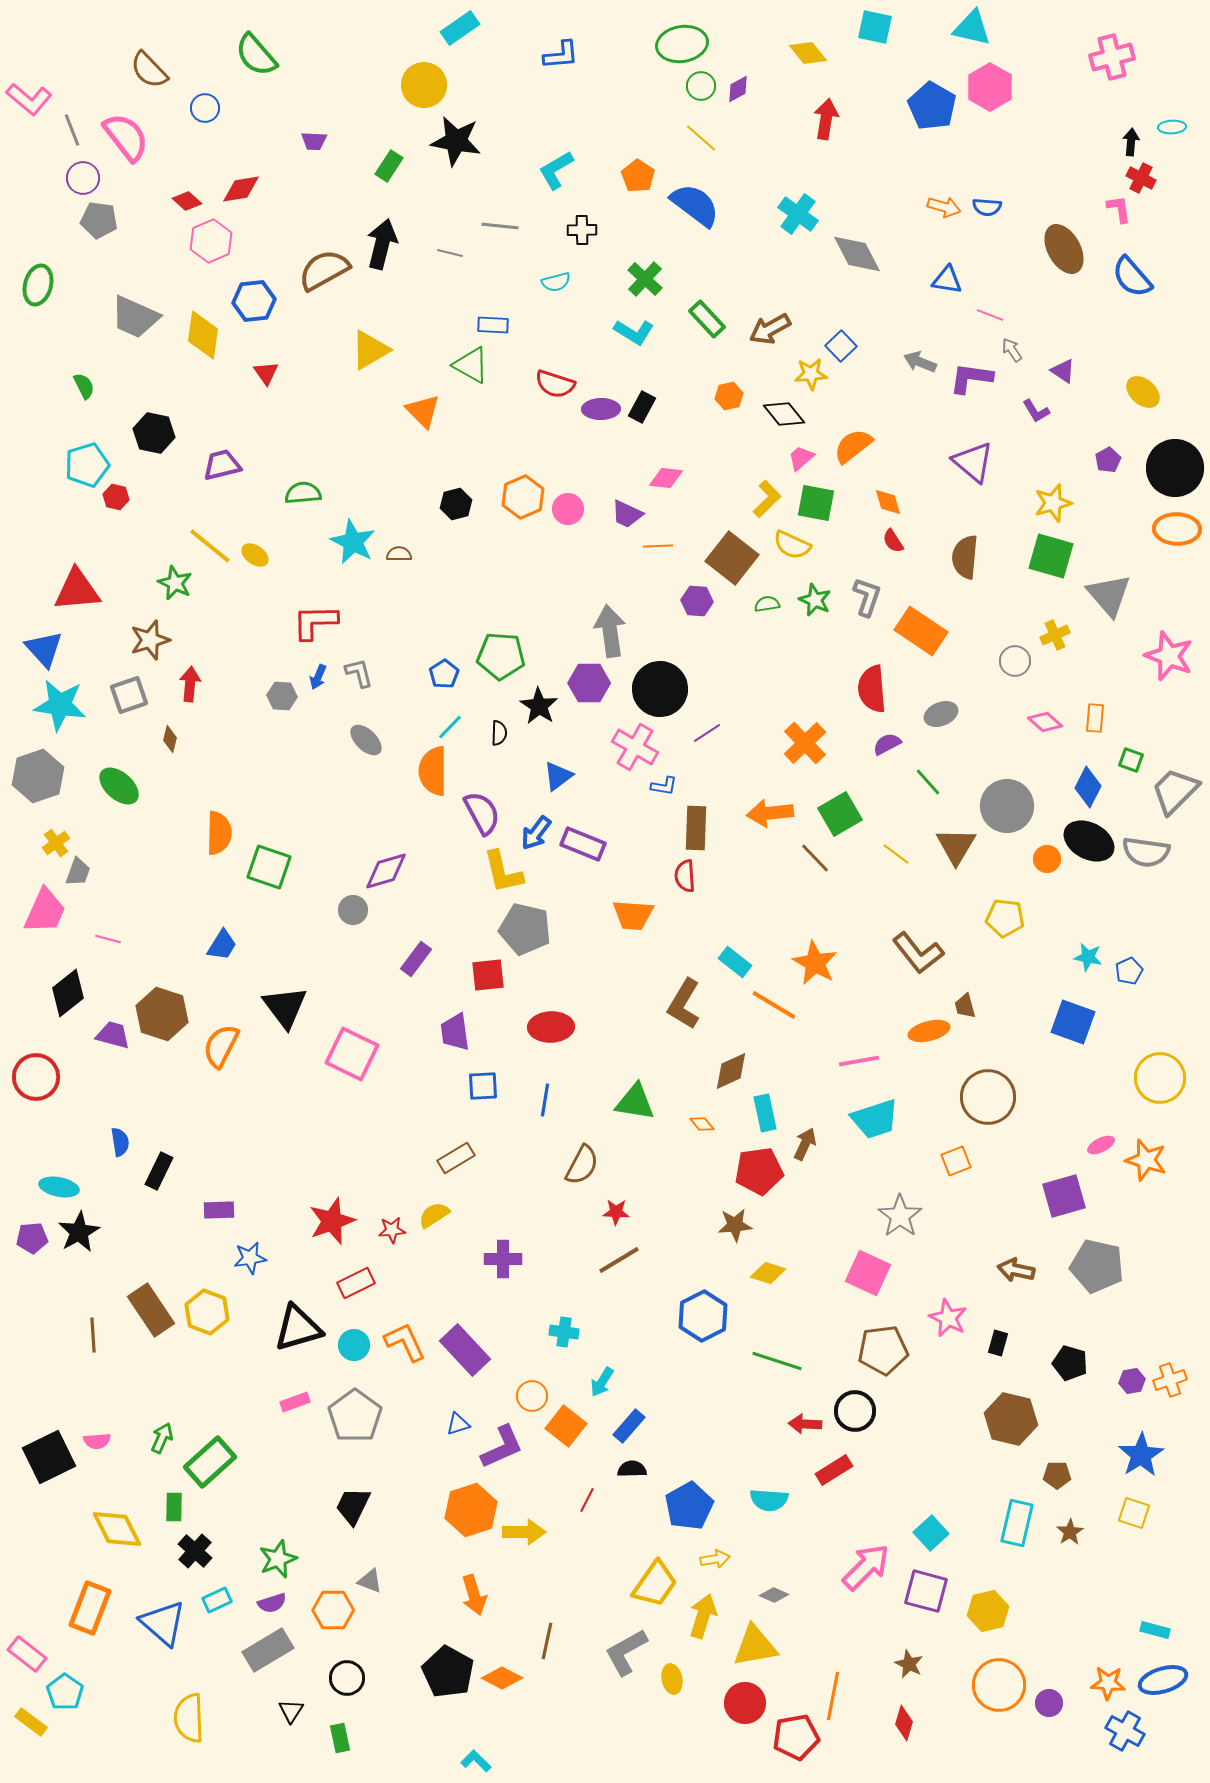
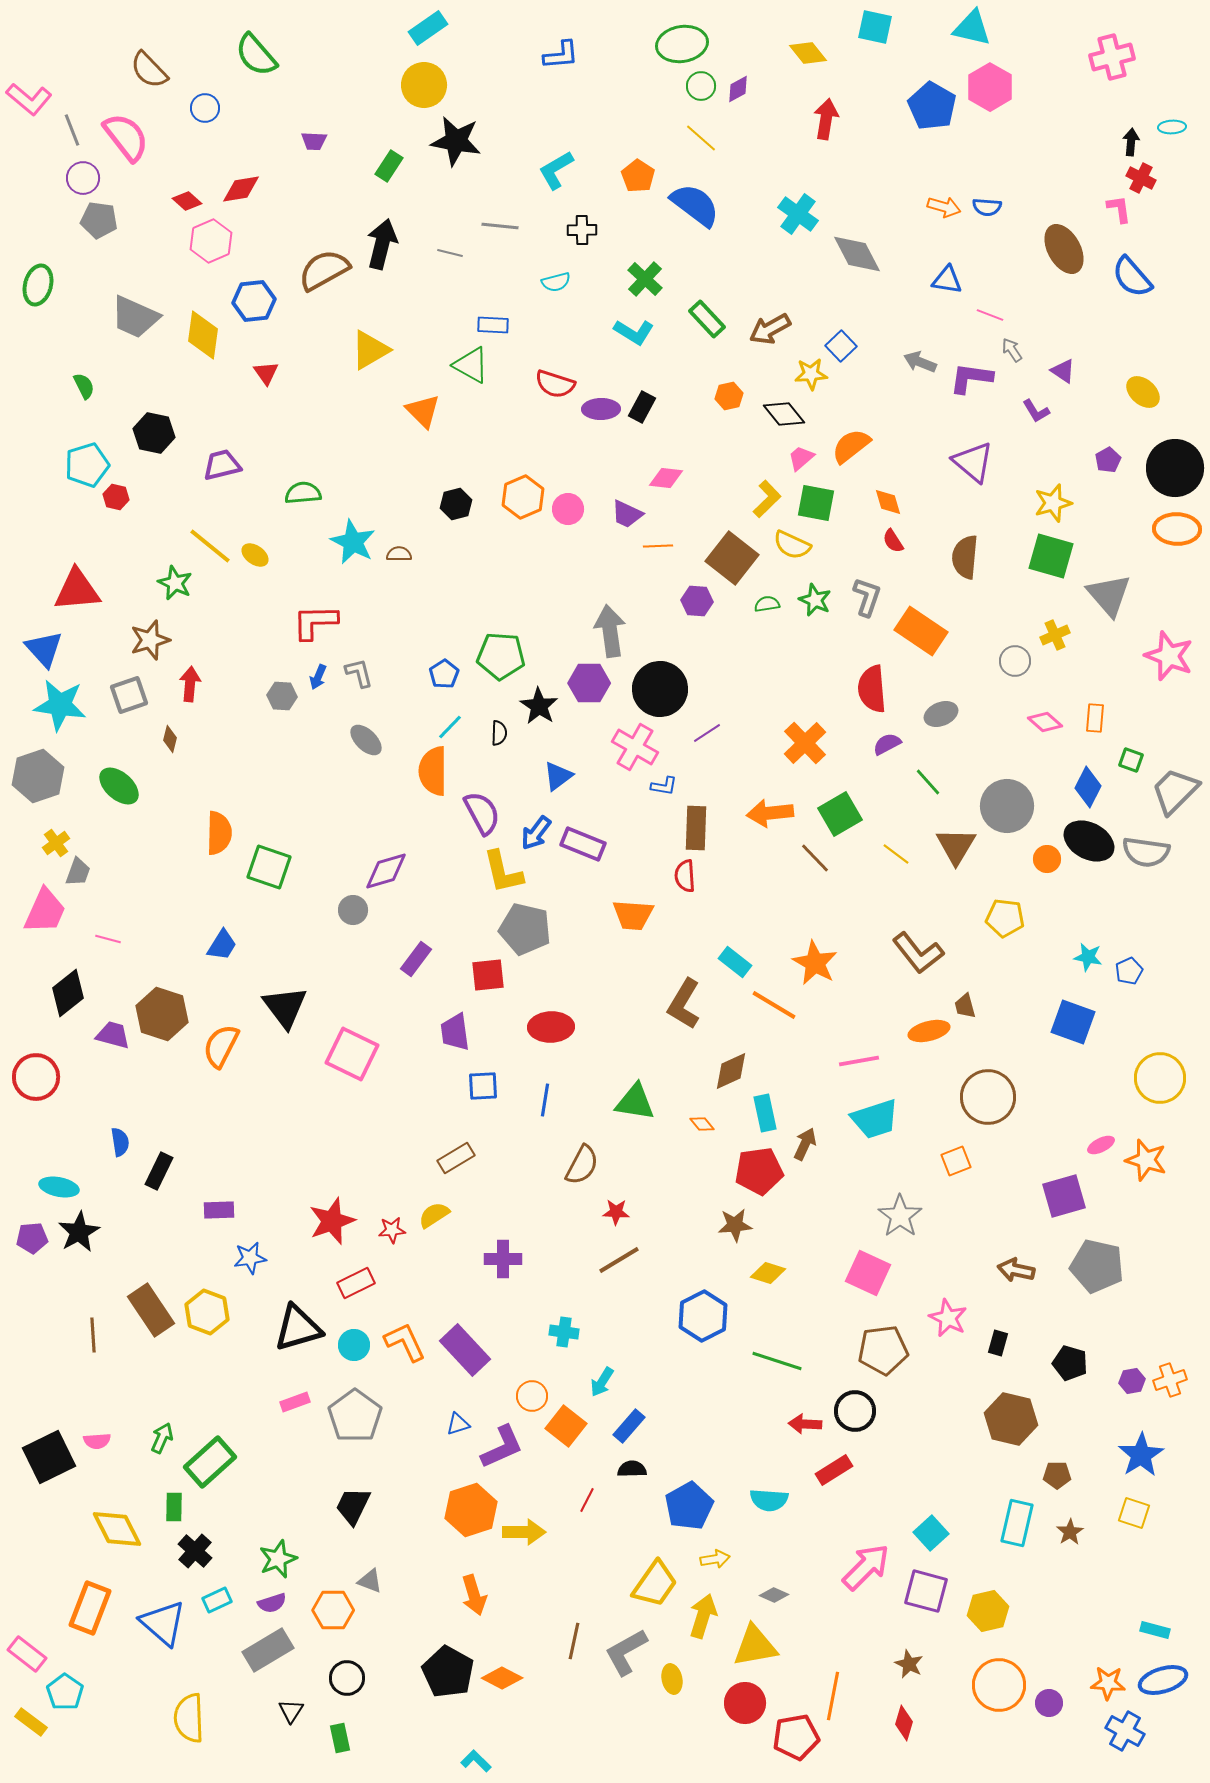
cyan rectangle at (460, 28): moved 32 px left
orange semicircle at (853, 446): moved 2 px left
brown line at (547, 1641): moved 27 px right
